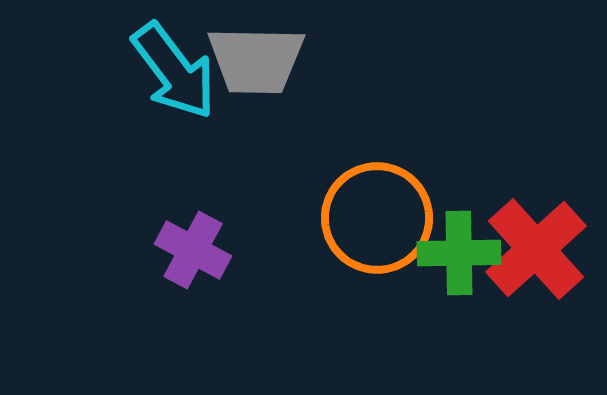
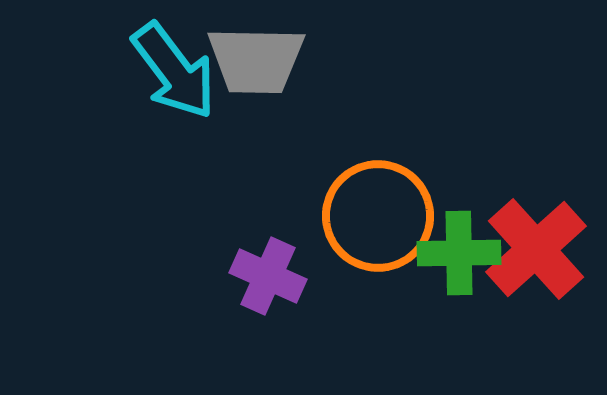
orange circle: moved 1 px right, 2 px up
purple cross: moved 75 px right, 26 px down; rotated 4 degrees counterclockwise
